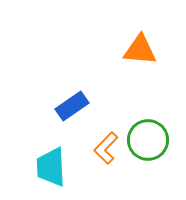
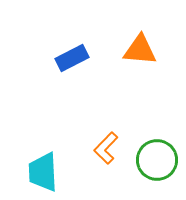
blue rectangle: moved 48 px up; rotated 8 degrees clockwise
green circle: moved 9 px right, 20 px down
cyan trapezoid: moved 8 px left, 5 px down
